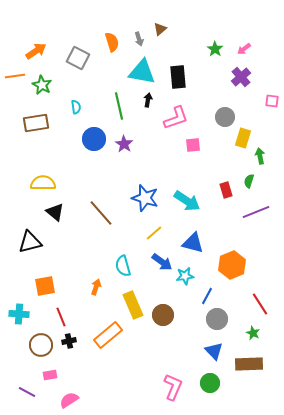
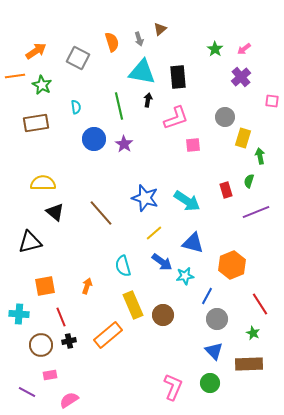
orange arrow at (96, 287): moved 9 px left, 1 px up
